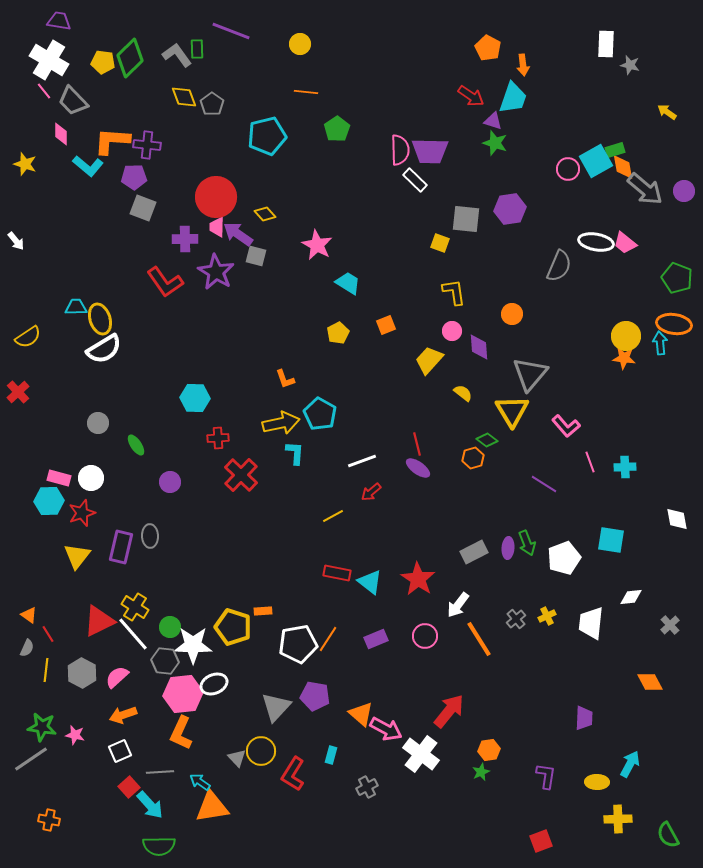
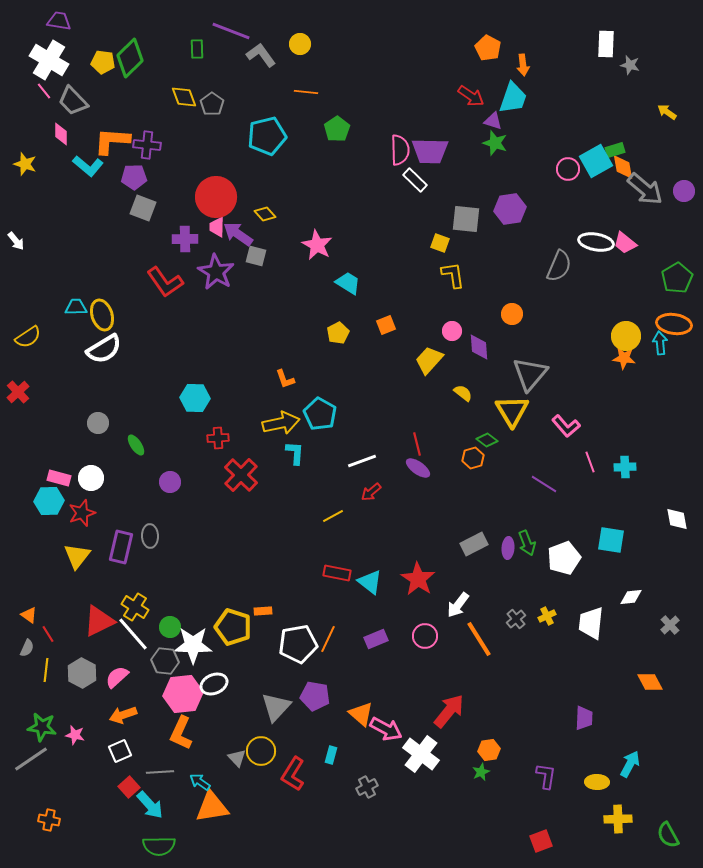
gray L-shape at (177, 55): moved 84 px right
green pentagon at (677, 278): rotated 20 degrees clockwise
yellow L-shape at (454, 292): moved 1 px left, 17 px up
yellow ellipse at (100, 319): moved 2 px right, 4 px up
gray rectangle at (474, 552): moved 8 px up
orange line at (328, 639): rotated 8 degrees counterclockwise
